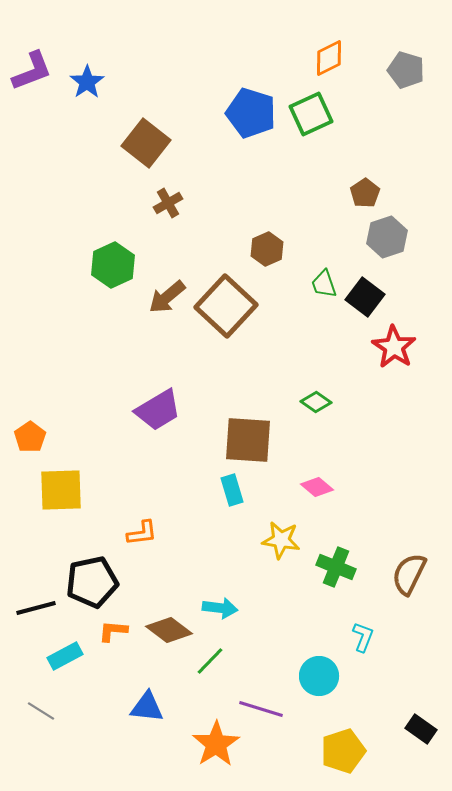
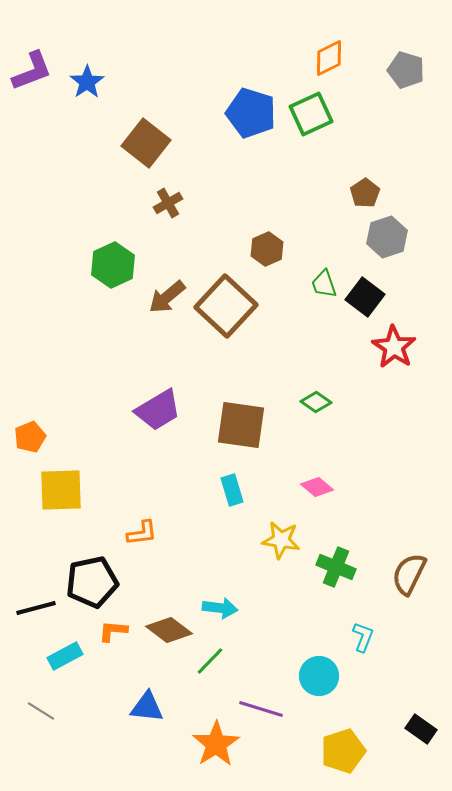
orange pentagon at (30, 437): rotated 12 degrees clockwise
brown square at (248, 440): moved 7 px left, 15 px up; rotated 4 degrees clockwise
